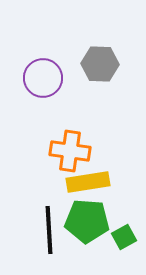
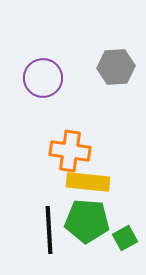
gray hexagon: moved 16 px right, 3 px down; rotated 6 degrees counterclockwise
yellow rectangle: rotated 15 degrees clockwise
green square: moved 1 px right, 1 px down
